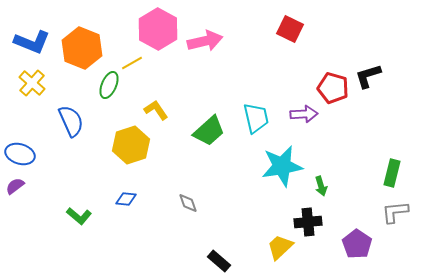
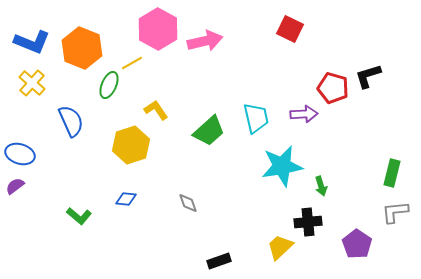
black rectangle: rotated 60 degrees counterclockwise
